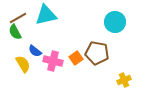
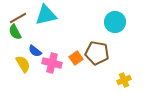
pink cross: moved 1 px left, 2 px down
